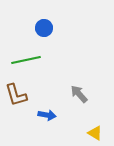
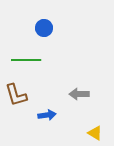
green line: rotated 12 degrees clockwise
gray arrow: rotated 48 degrees counterclockwise
blue arrow: rotated 18 degrees counterclockwise
